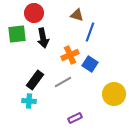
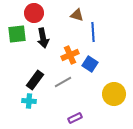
blue line: moved 3 px right; rotated 24 degrees counterclockwise
